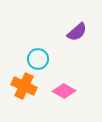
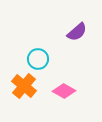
orange cross: rotated 15 degrees clockwise
